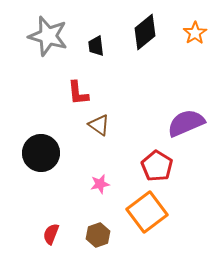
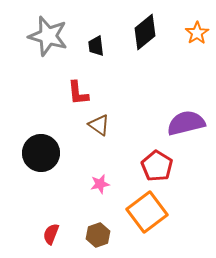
orange star: moved 2 px right
purple semicircle: rotated 9 degrees clockwise
